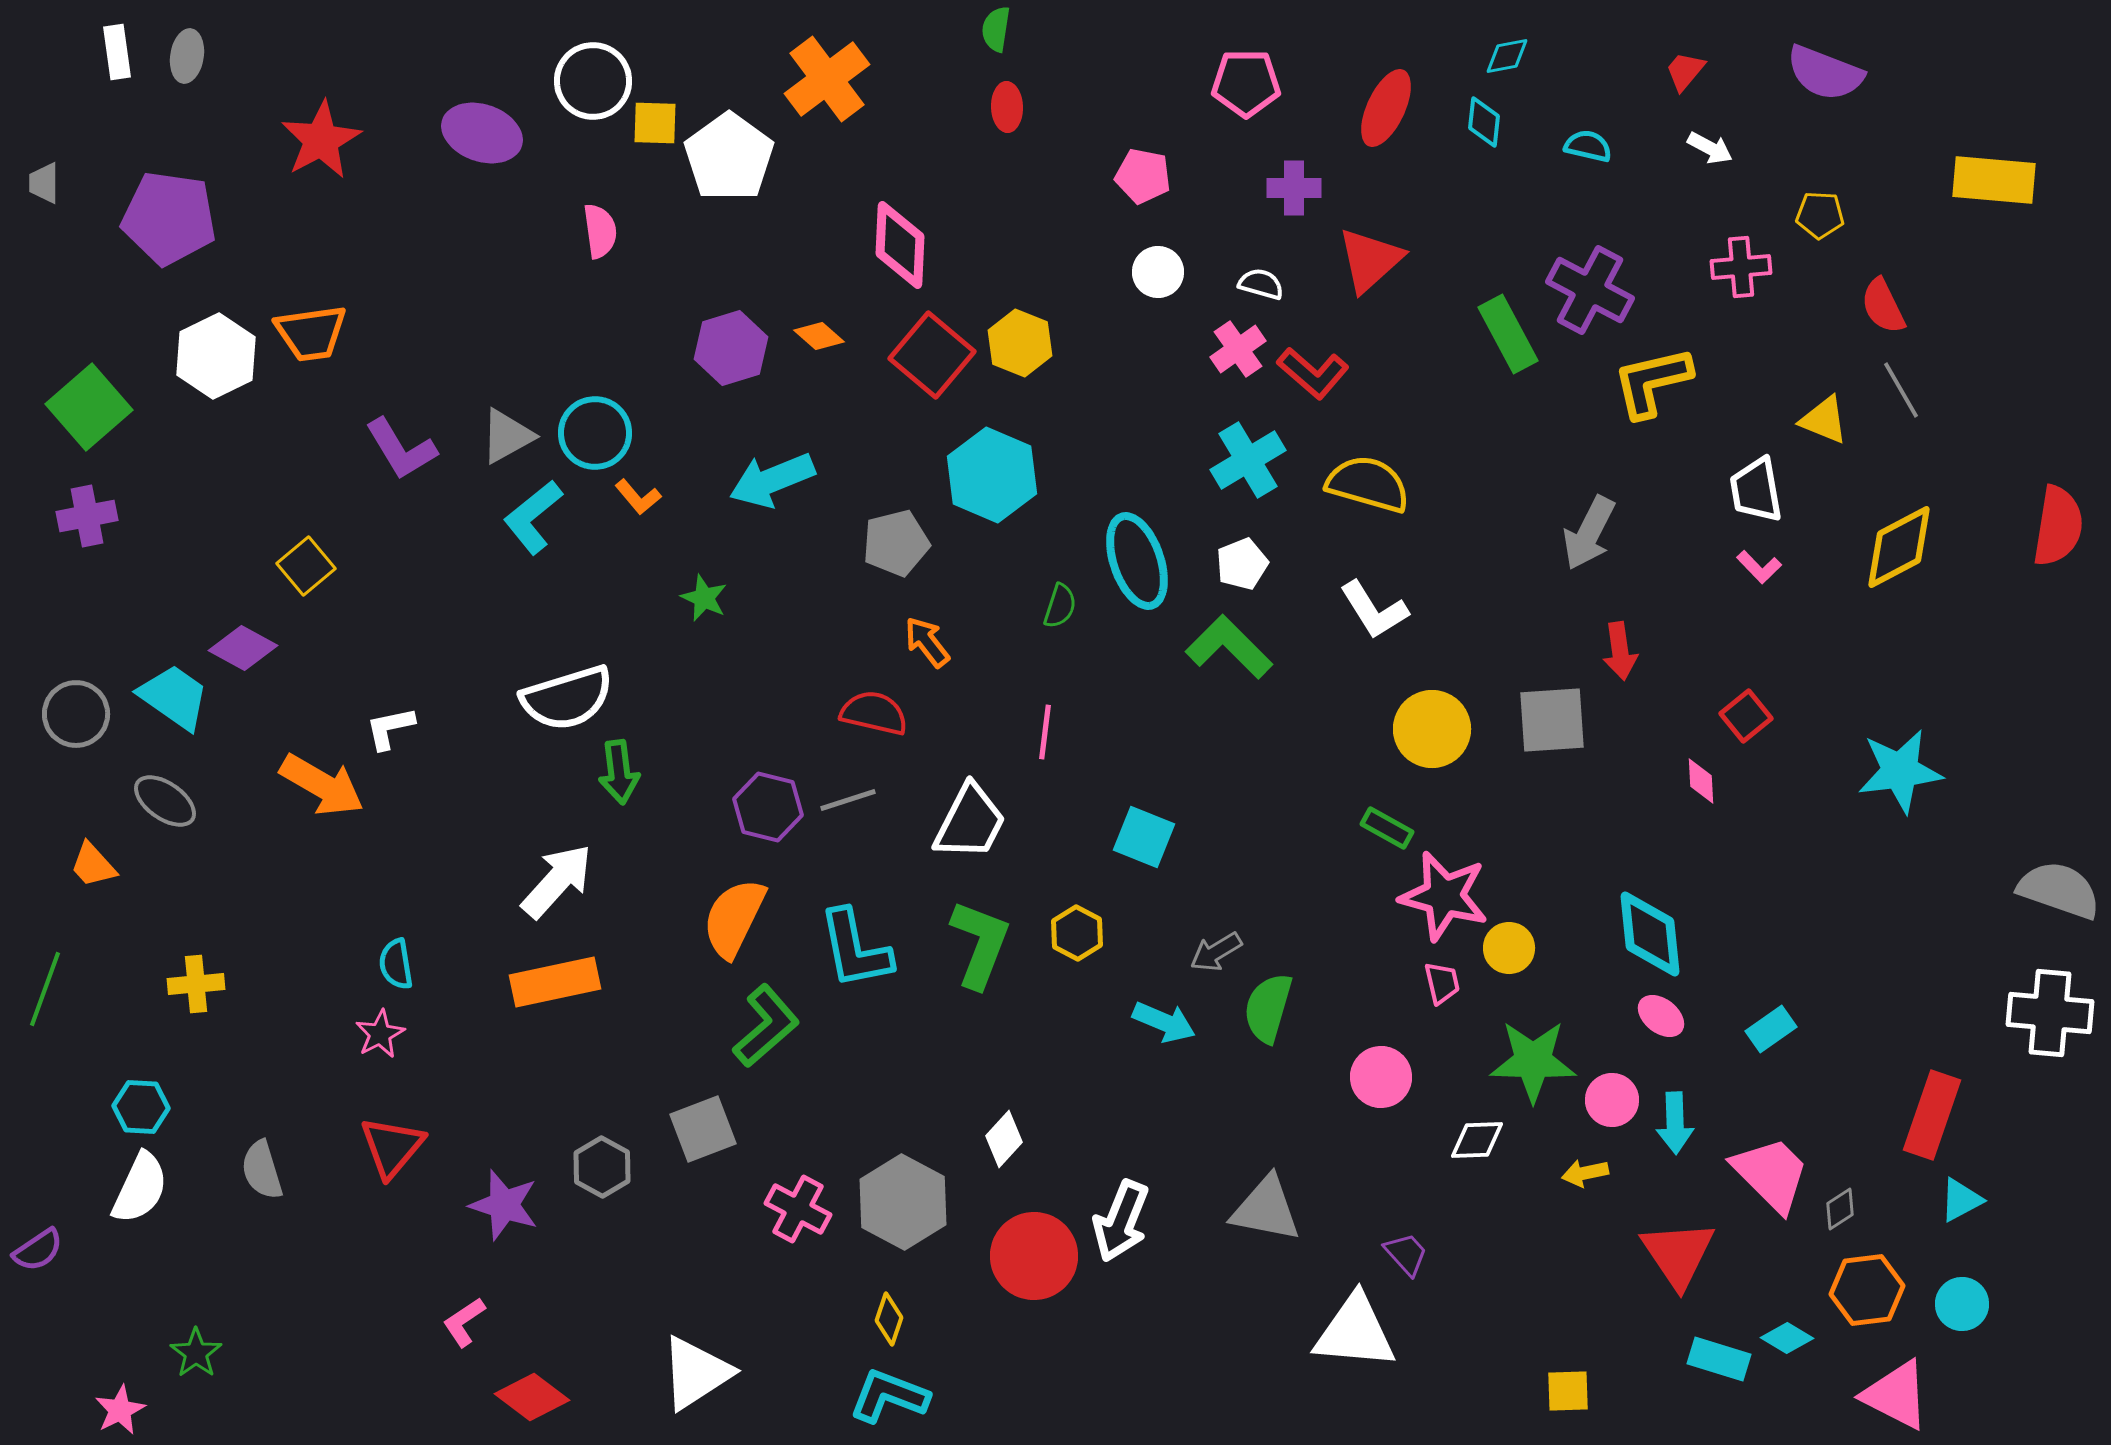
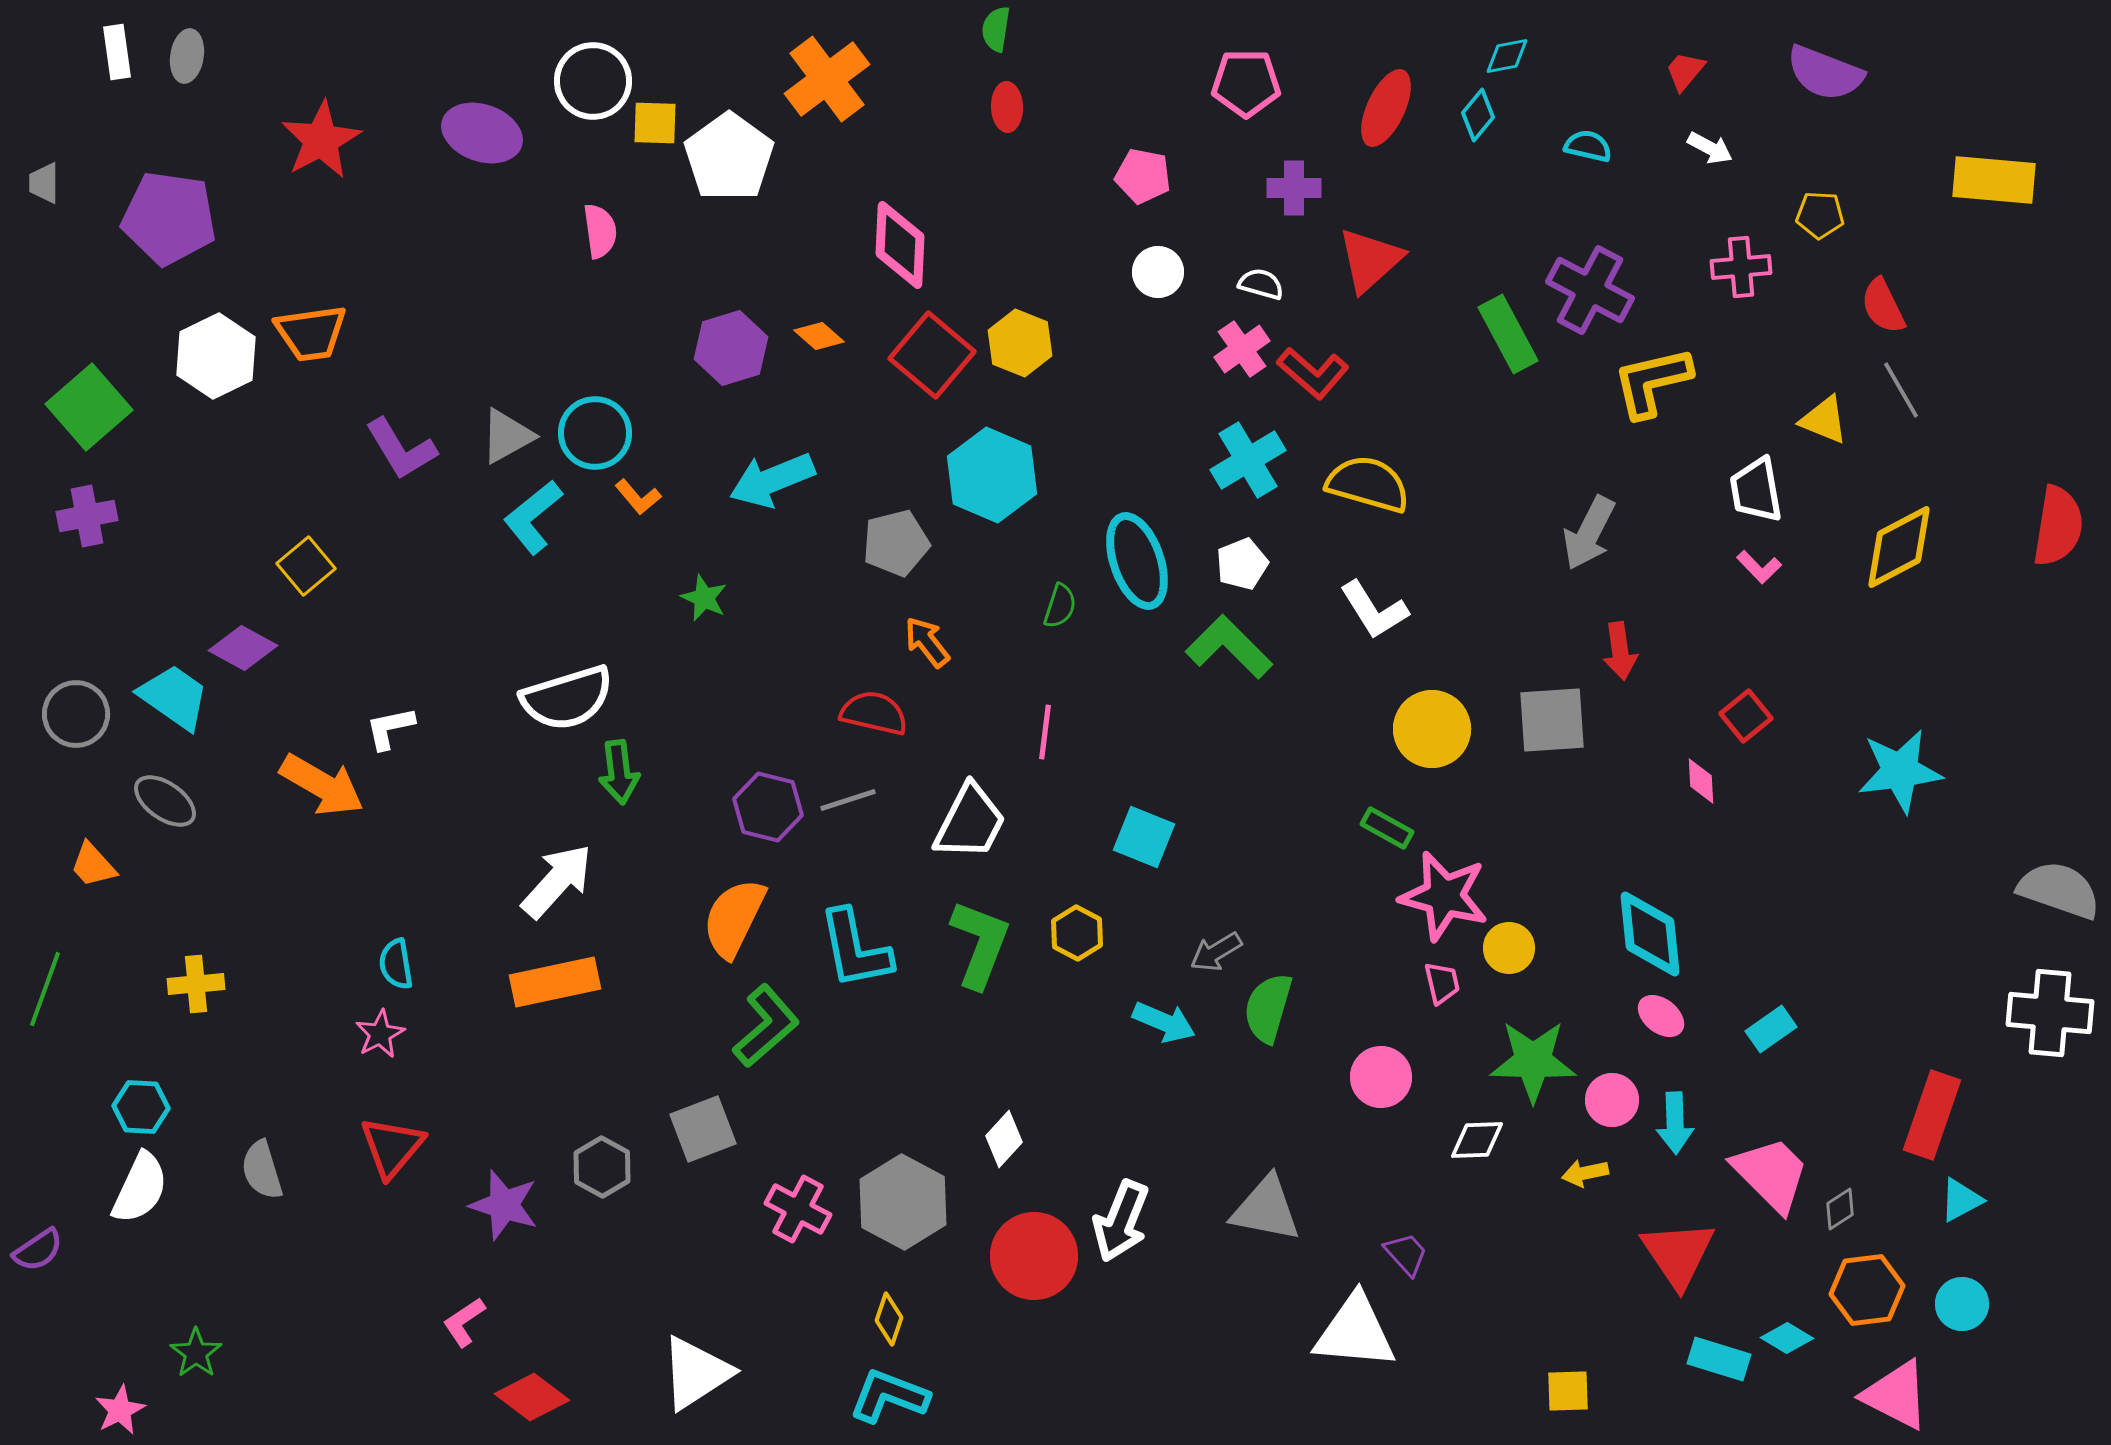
cyan diamond at (1484, 122): moved 6 px left, 7 px up; rotated 33 degrees clockwise
pink cross at (1238, 349): moved 4 px right
